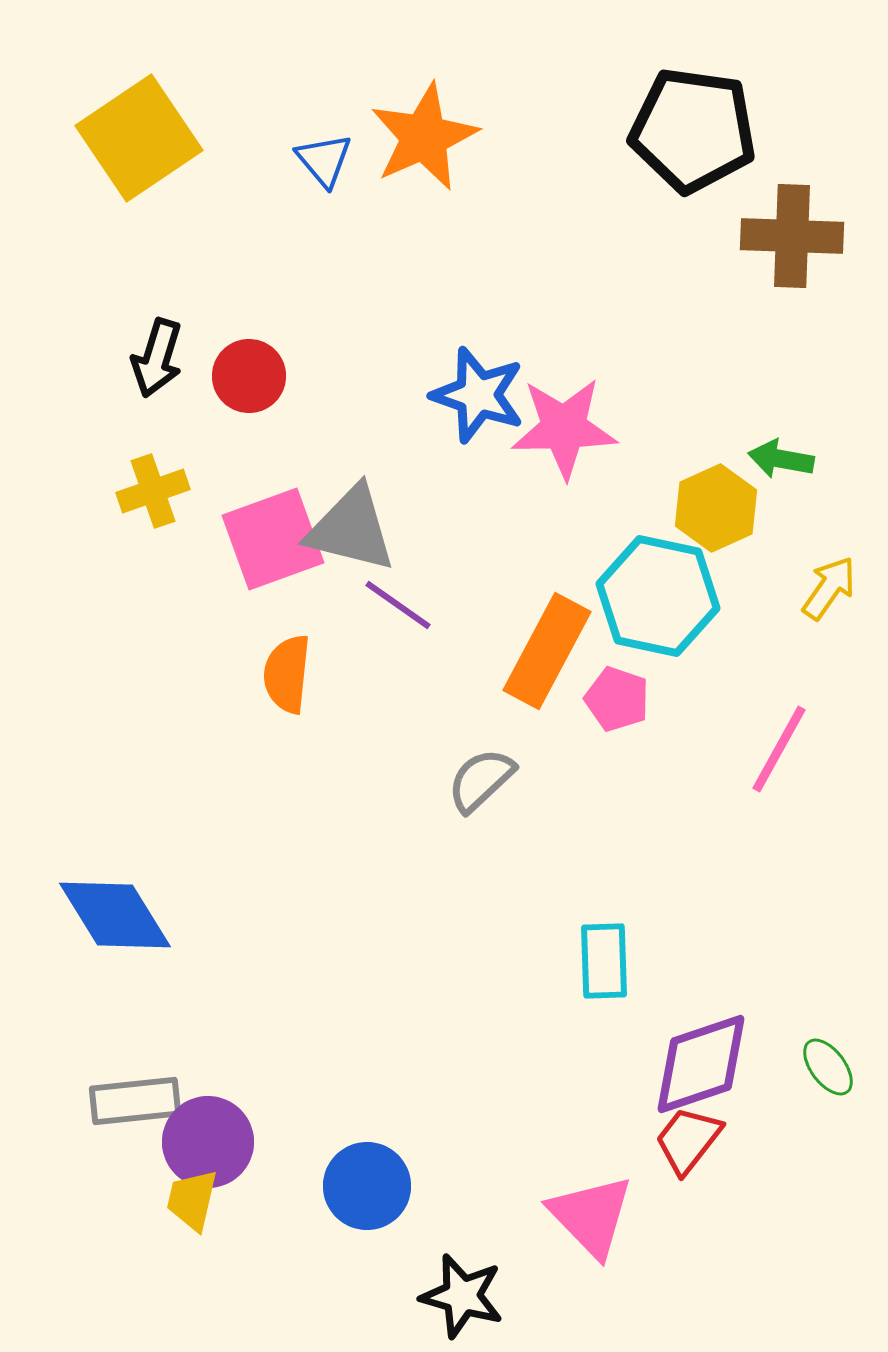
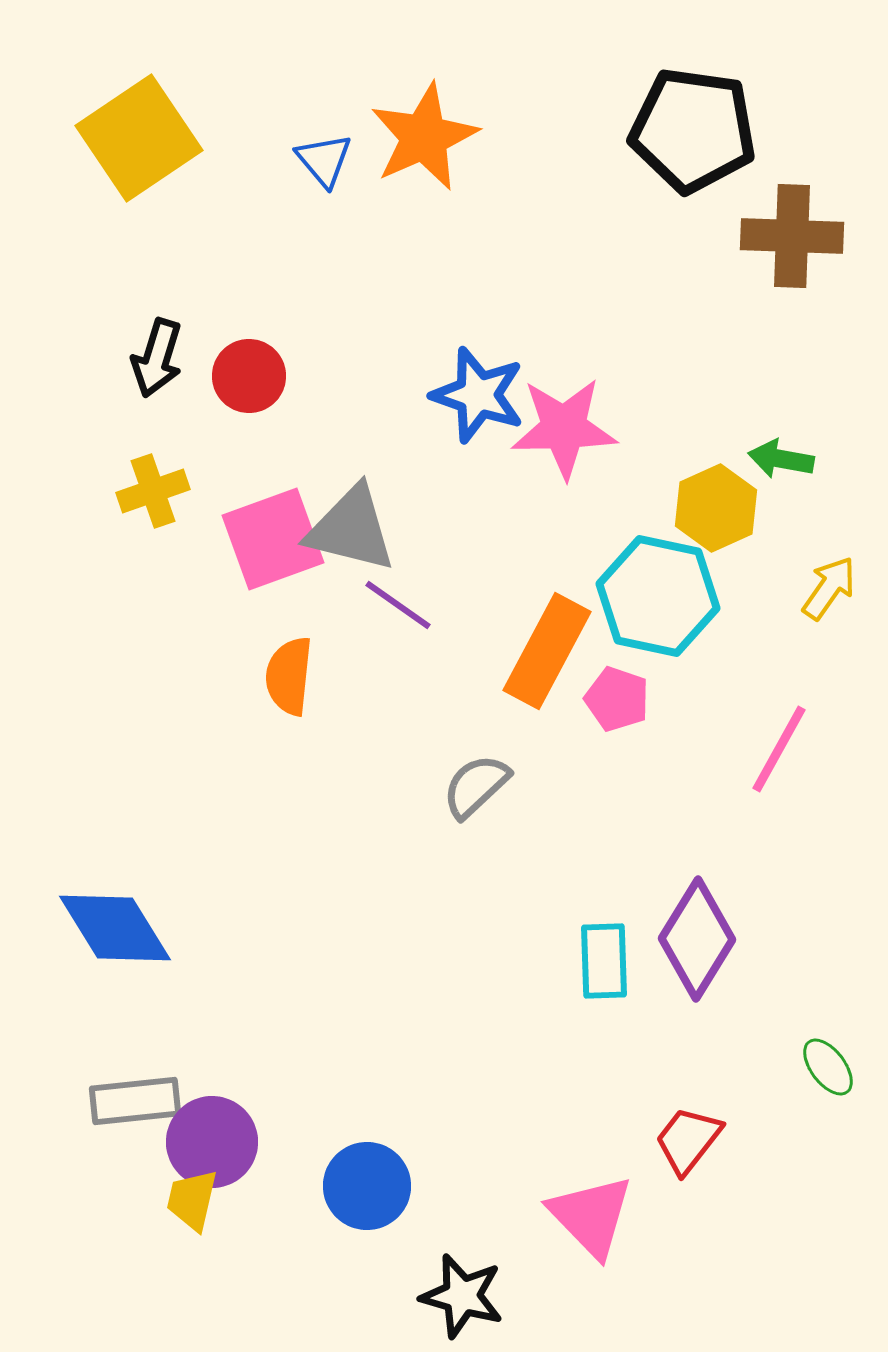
orange semicircle: moved 2 px right, 2 px down
gray semicircle: moved 5 px left, 6 px down
blue diamond: moved 13 px down
purple diamond: moved 4 px left, 125 px up; rotated 40 degrees counterclockwise
purple circle: moved 4 px right
